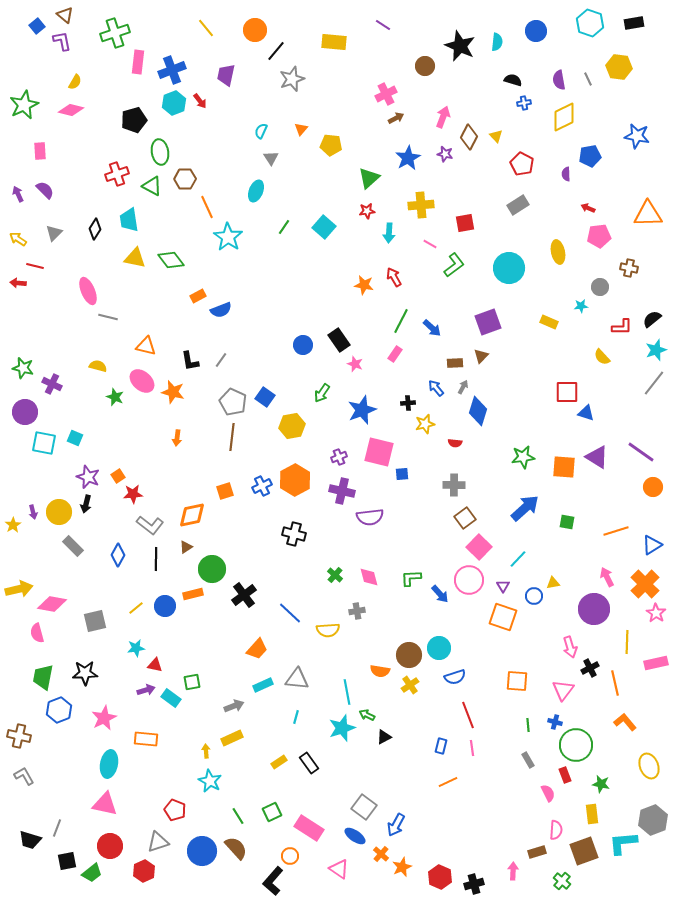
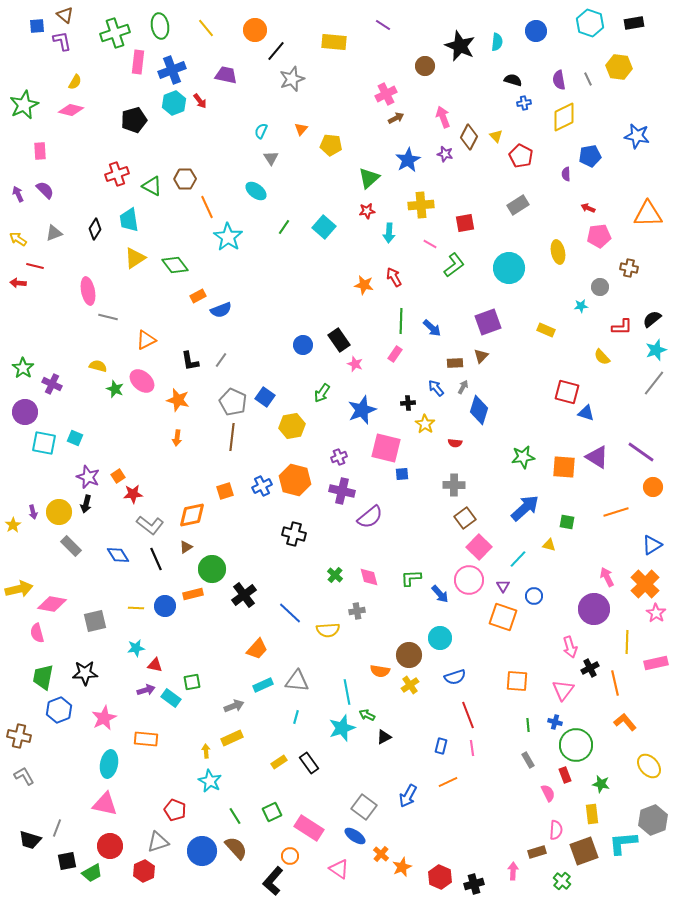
blue square at (37, 26): rotated 35 degrees clockwise
purple trapezoid at (226, 75): rotated 90 degrees clockwise
pink arrow at (443, 117): rotated 40 degrees counterclockwise
green ellipse at (160, 152): moved 126 px up
blue star at (408, 158): moved 2 px down
red pentagon at (522, 164): moved 1 px left, 8 px up
cyan ellipse at (256, 191): rotated 75 degrees counterclockwise
gray triangle at (54, 233): rotated 24 degrees clockwise
yellow triangle at (135, 258): rotated 45 degrees counterclockwise
green diamond at (171, 260): moved 4 px right, 5 px down
pink ellipse at (88, 291): rotated 12 degrees clockwise
green line at (401, 321): rotated 25 degrees counterclockwise
yellow rectangle at (549, 322): moved 3 px left, 8 px down
orange triangle at (146, 346): moved 6 px up; rotated 40 degrees counterclockwise
green star at (23, 368): rotated 20 degrees clockwise
orange star at (173, 392): moved 5 px right, 8 px down
red square at (567, 392): rotated 15 degrees clockwise
green star at (115, 397): moved 8 px up
blue diamond at (478, 411): moved 1 px right, 1 px up
yellow star at (425, 424): rotated 24 degrees counterclockwise
pink square at (379, 452): moved 7 px right, 4 px up
orange hexagon at (295, 480): rotated 16 degrees counterclockwise
purple semicircle at (370, 517): rotated 32 degrees counterclockwise
orange line at (616, 531): moved 19 px up
gray rectangle at (73, 546): moved 2 px left
blue diamond at (118, 555): rotated 60 degrees counterclockwise
black line at (156, 559): rotated 25 degrees counterclockwise
yellow triangle at (553, 583): moved 4 px left, 38 px up; rotated 24 degrees clockwise
yellow line at (136, 608): rotated 42 degrees clockwise
cyan circle at (439, 648): moved 1 px right, 10 px up
gray triangle at (297, 679): moved 2 px down
yellow ellipse at (649, 766): rotated 20 degrees counterclockwise
green line at (238, 816): moved 3 px left
blue arrow at (396, 825): moved 12 px right, 29 px up
green trapezoid at (92, 873): rotated 10 degrees clockwise
